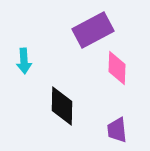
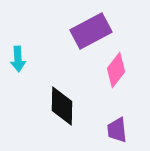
purple rectangle: moved 2 px left, 1 px down
cyan arrow: moved 6 px left, 2 px up
pink diamond: moved 1 px left, 2 px down; rotated 36 degrees clockwise
